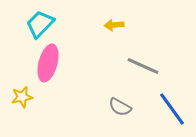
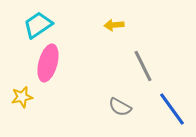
cyan trapezoid: moved 2 px left, 1 px down; rotated 12 degrees clockwise
gray line: rotated 40 degrees clockwise
